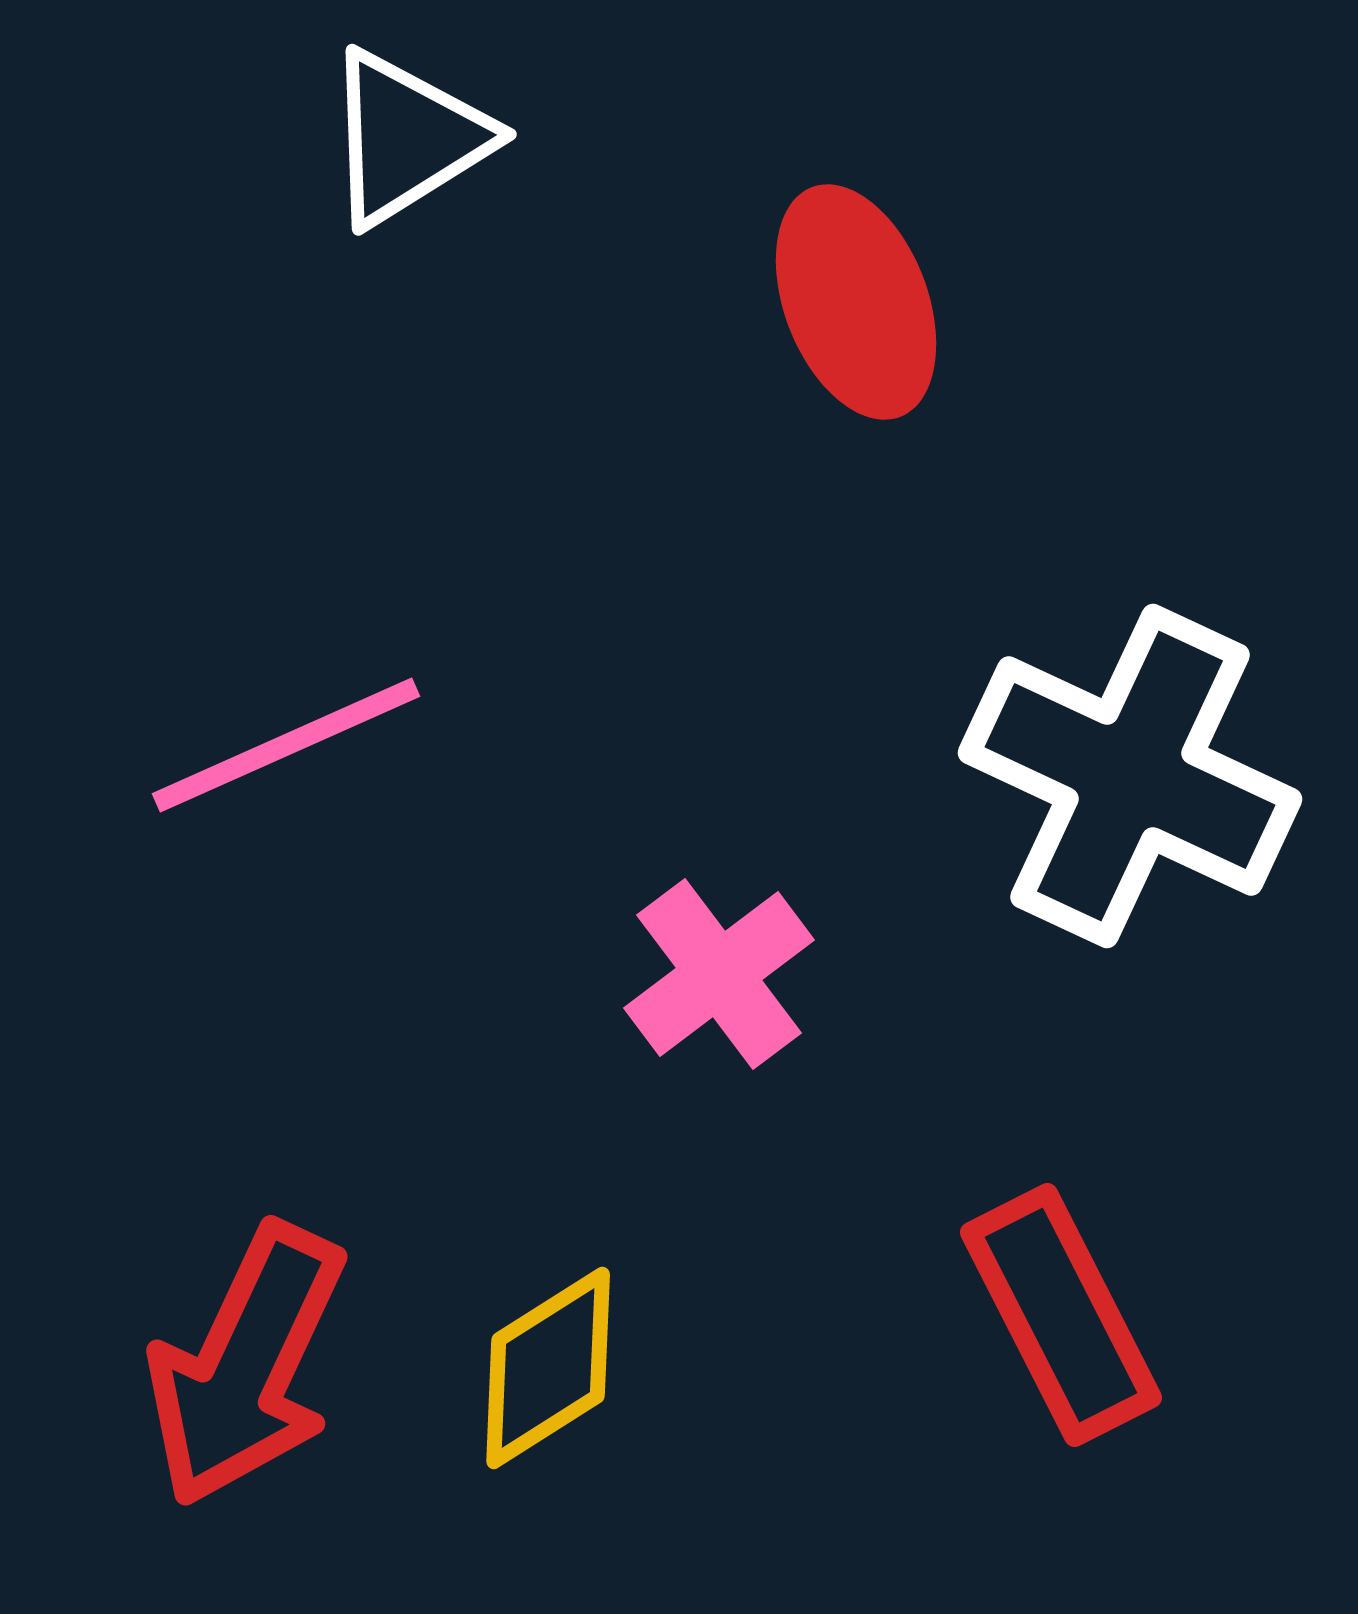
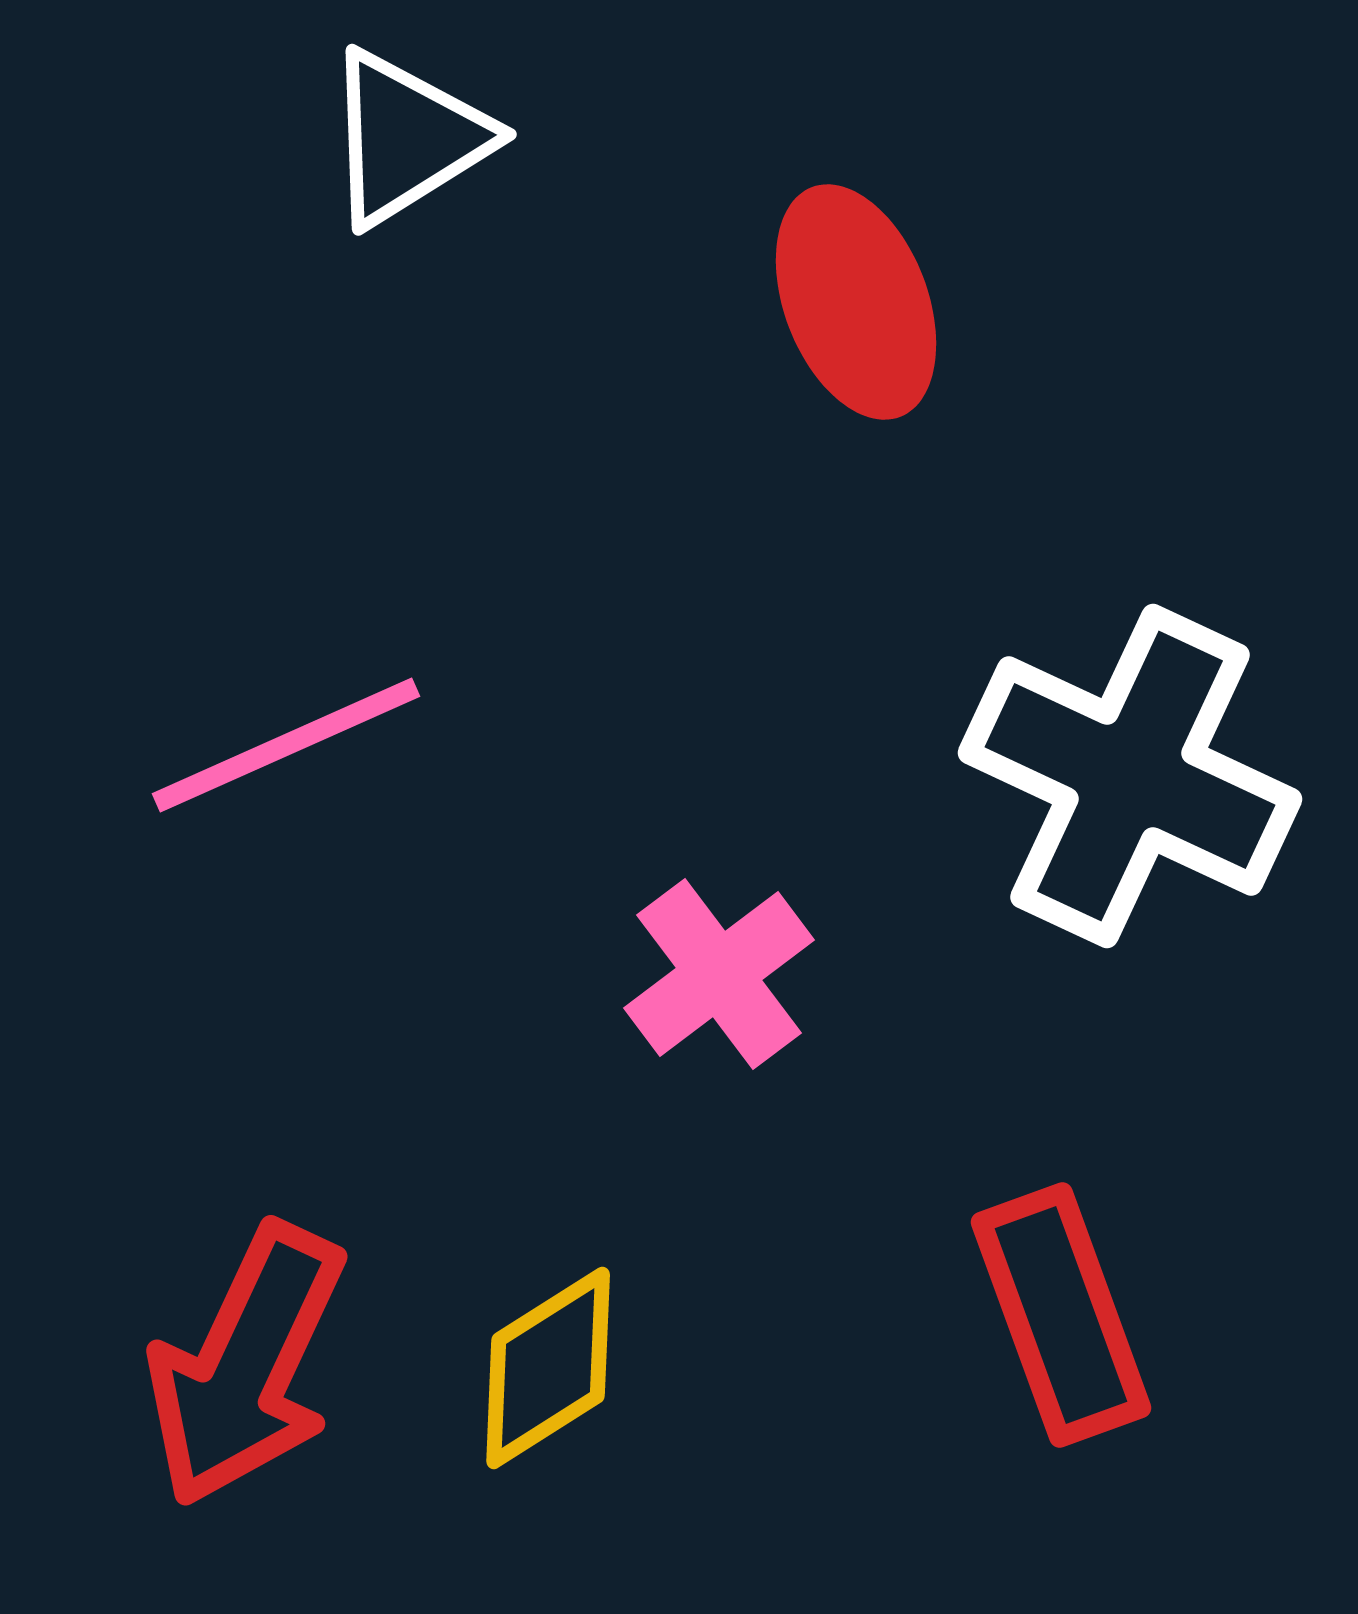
red rectangle: rotated 7 degrees clockwise
